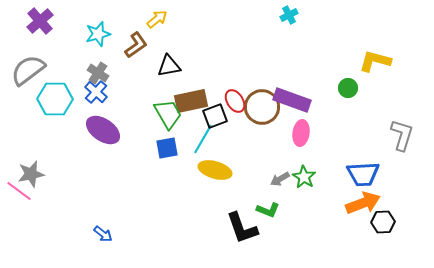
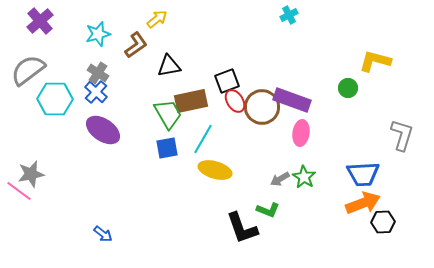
black square: moved 12 px right, 35 px up
